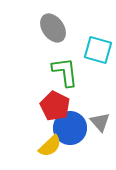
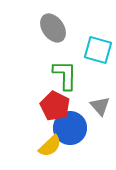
green L-shape: moved 3 px down; rotated 8 degrees clockwise
gray triangle: moved 16 px up
